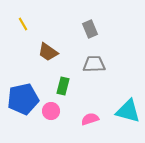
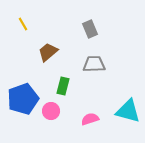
brown trapezoid: rotated 105 degrees clockwise
blue pentagon: rotated 8 degrees counterclockwise
